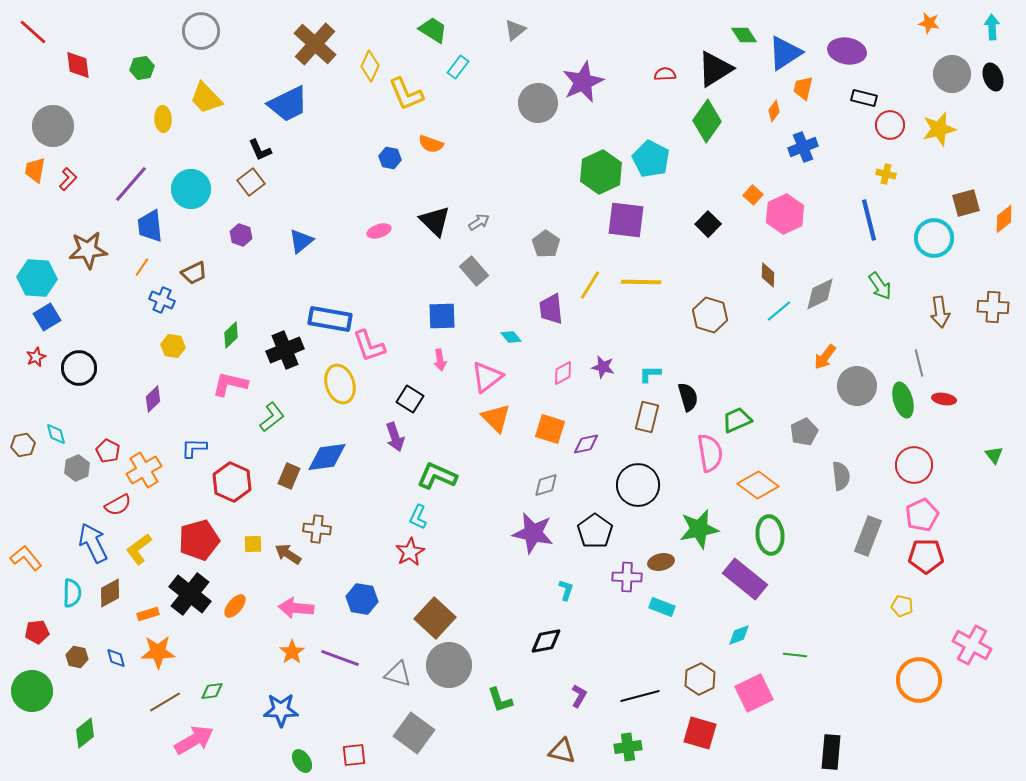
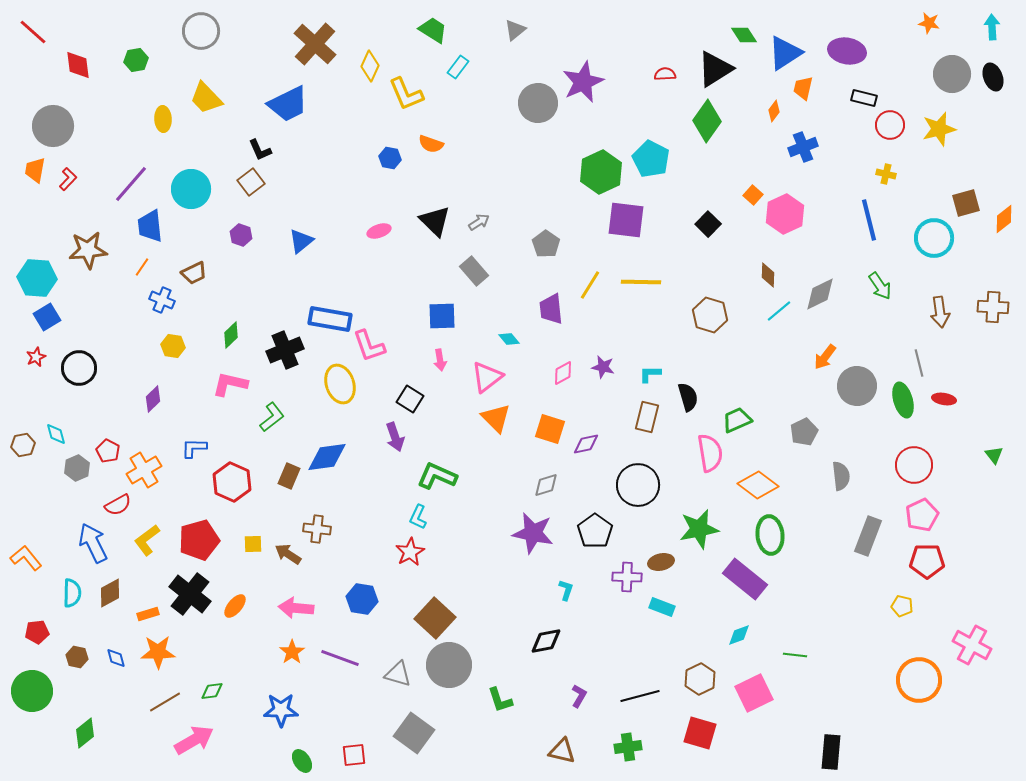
green hexagon at (142, 68): moved 6 px left, 8 px up
cyan diamond at (511, 337): moved 2 px left, 2 px down
yellow L-shape at (139, 549): moved 8 px right, 9 px up
red pentagon at (926, 556): moved 1 px right, 5 px down
